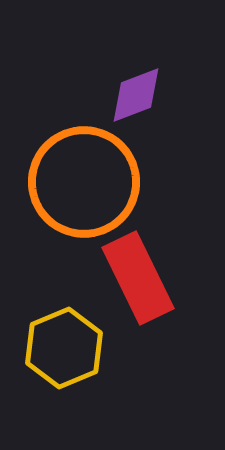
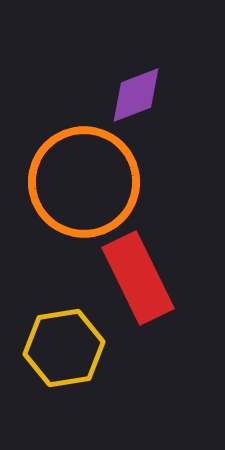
yellow hexagon: rotated 14 degrees clockwise
